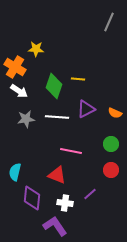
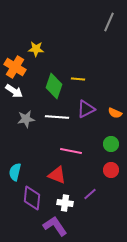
white arrow: moved 5 px left
